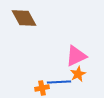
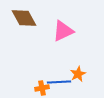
pink triangle: moved 13 px left, 25 px up
